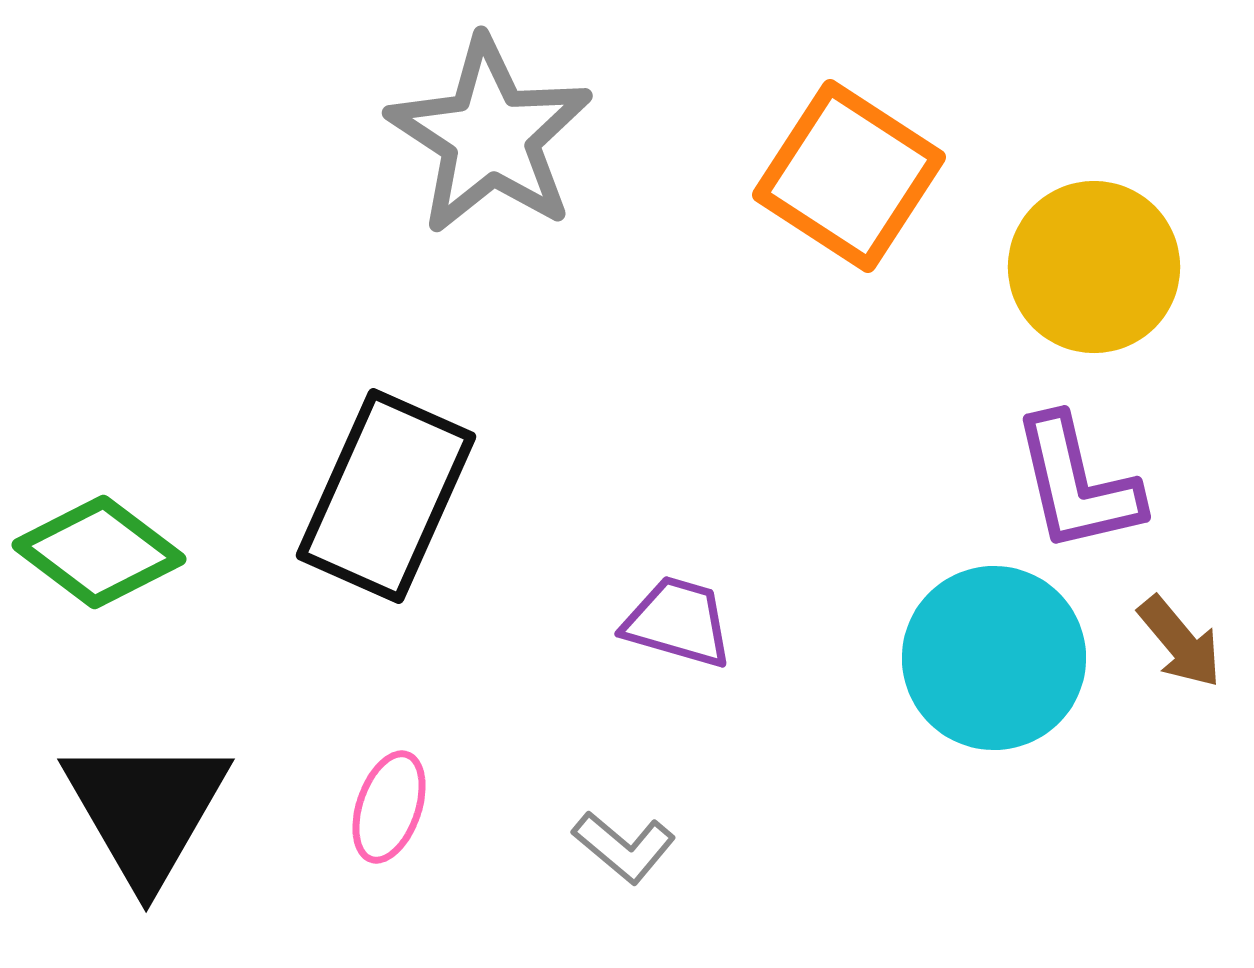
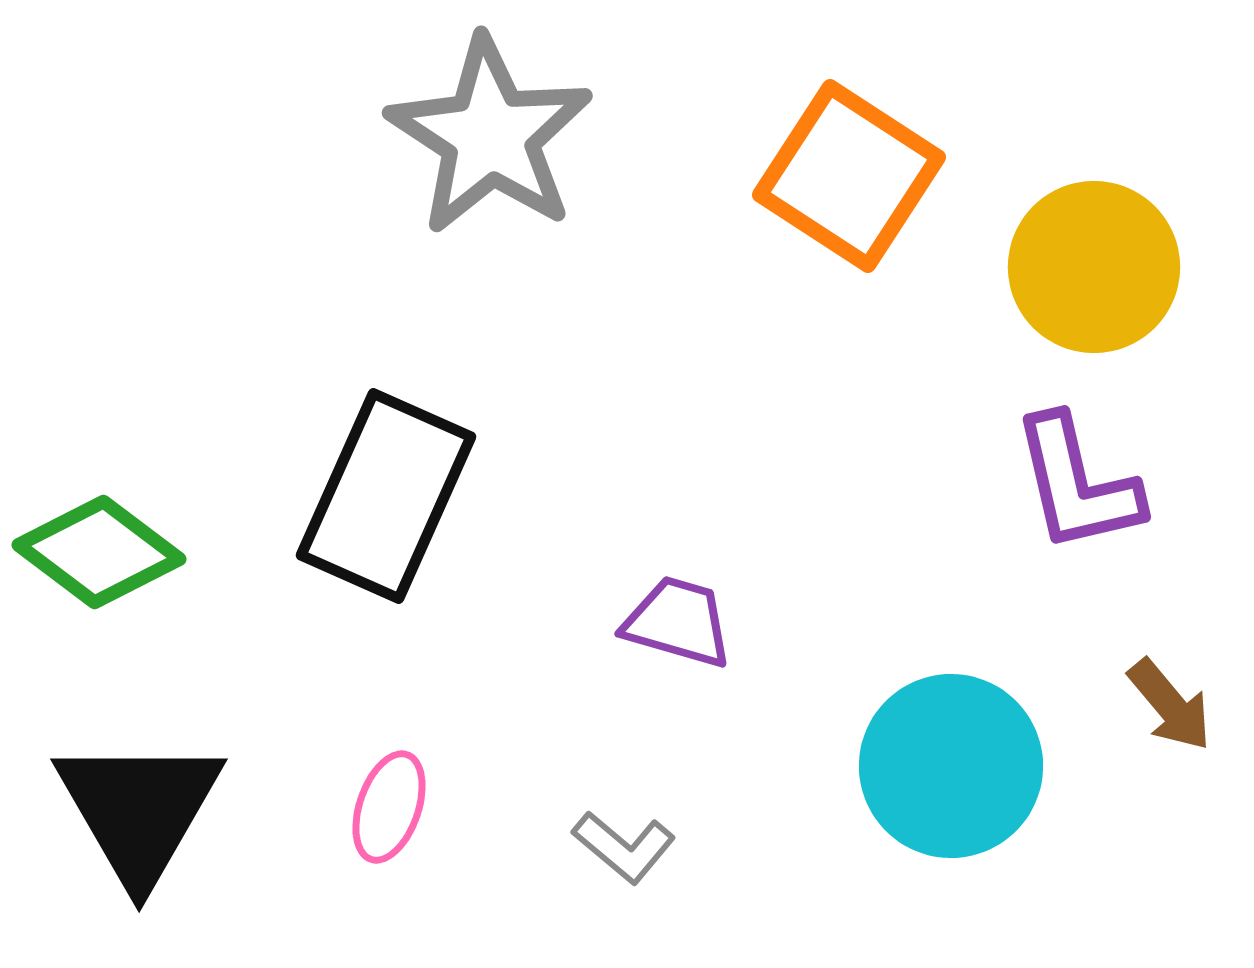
brown arrow: moved 10 px left, 63 px down
cyan circle: moved 43 px left, 108 px down
black triangle: moved 7 px left
